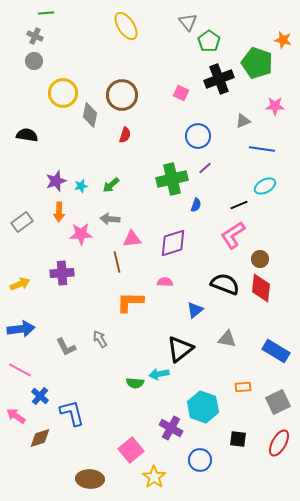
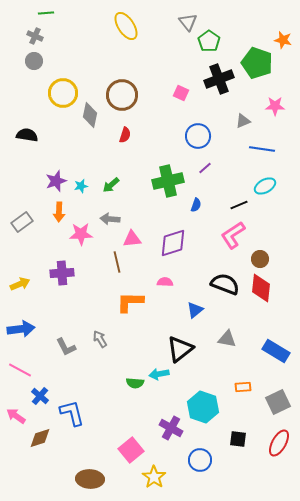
green cross at (172, 179): moved 4 px left, 2 px down
